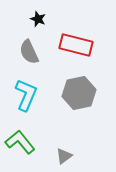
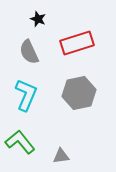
red rectangle: moved 1 px right, 2 px up; rotated 32 degrees counterclockwise
gray triangle: moved 3 px left; rotated 30 degrees clockwise
